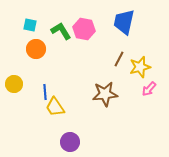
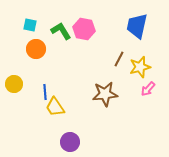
blue trapezoid: moved 13 px right, 4 px down
pink arrow: moved 1 px left
